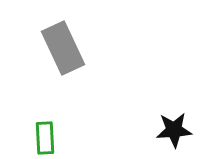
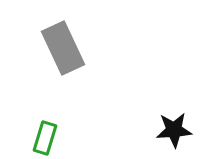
green rectangle: rotated 20 degrees clockwise
